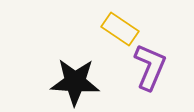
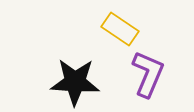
purple L-shape: moved 2 px left, 7 px down
